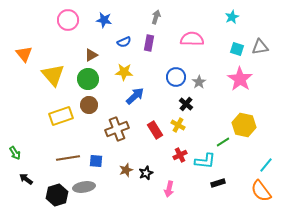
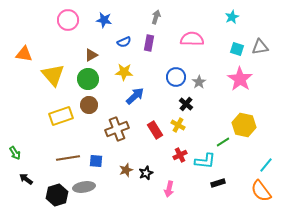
orange triangle: rotated 42 degrees counterclockwise
